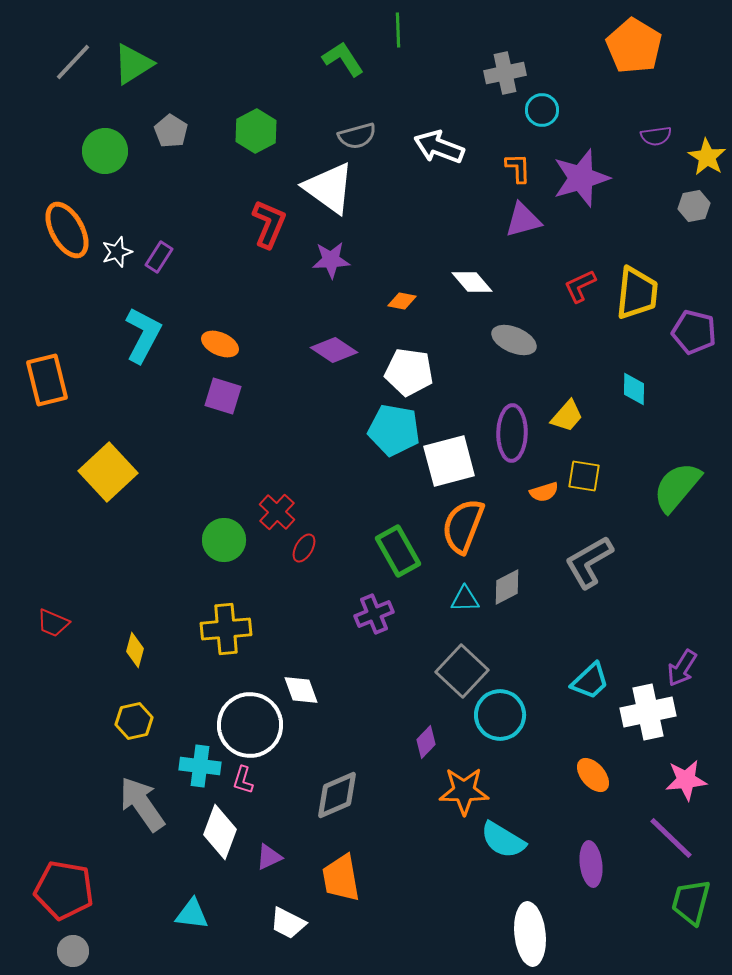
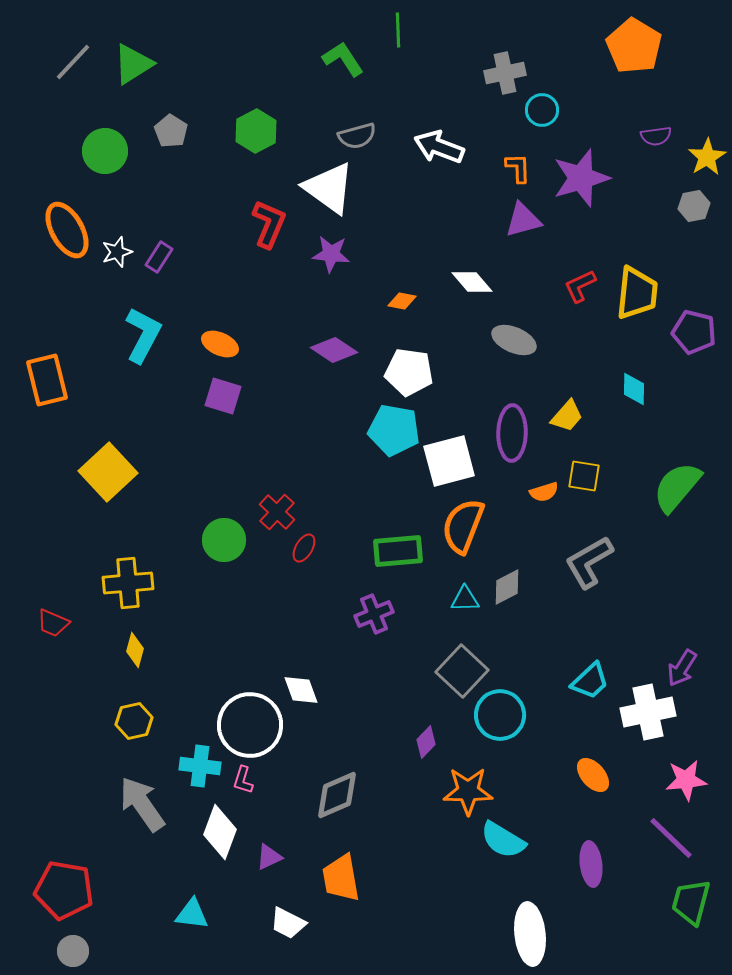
yellow star at (707, 157): rotated 9 degrees clockwise
purple star at (331, 260): moved 6 px up; rotated 9 degrees clockwise
green rectangle at (398, 551): rotated 66 degrees counterclockwise
yellow cross at (226, 629): moved 98 px left, 46 px up
orange star at (464, 791): moved 4 px right
